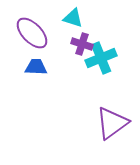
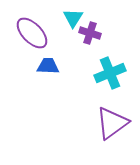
cyan triangle: rotated 45 degrees clockwise
purple cross: moved 8 px right, 11 px up
cyan cross: moved 9 px right, 15 px down
blue trapezoid: moved 12 px right, 1 px up
